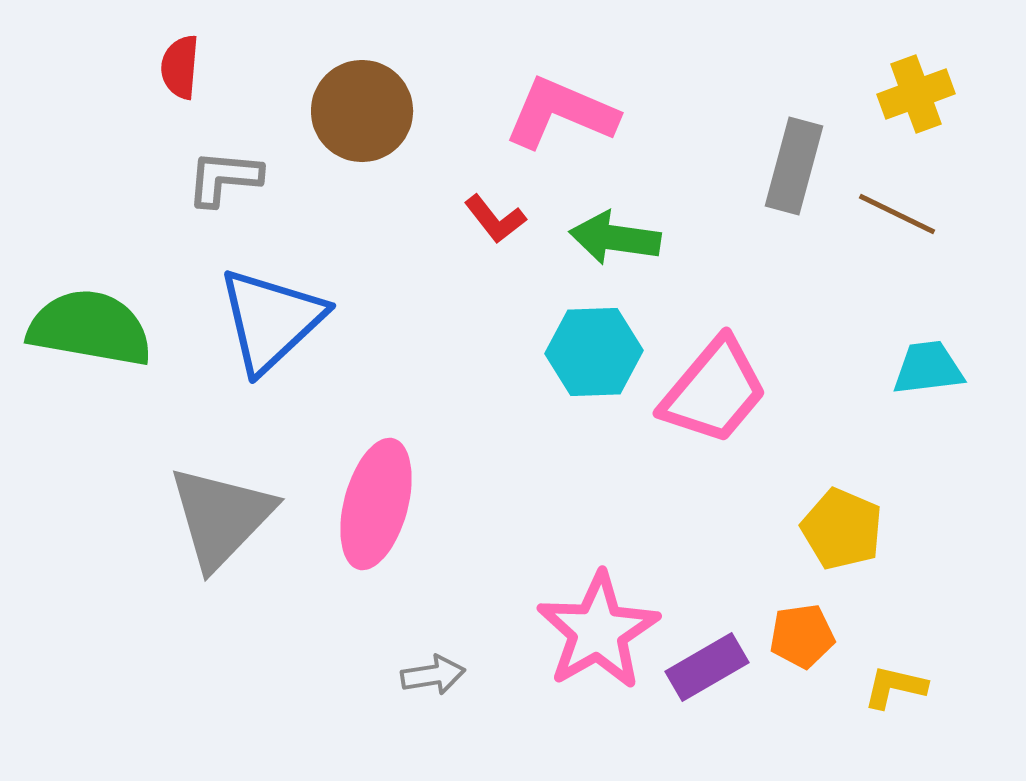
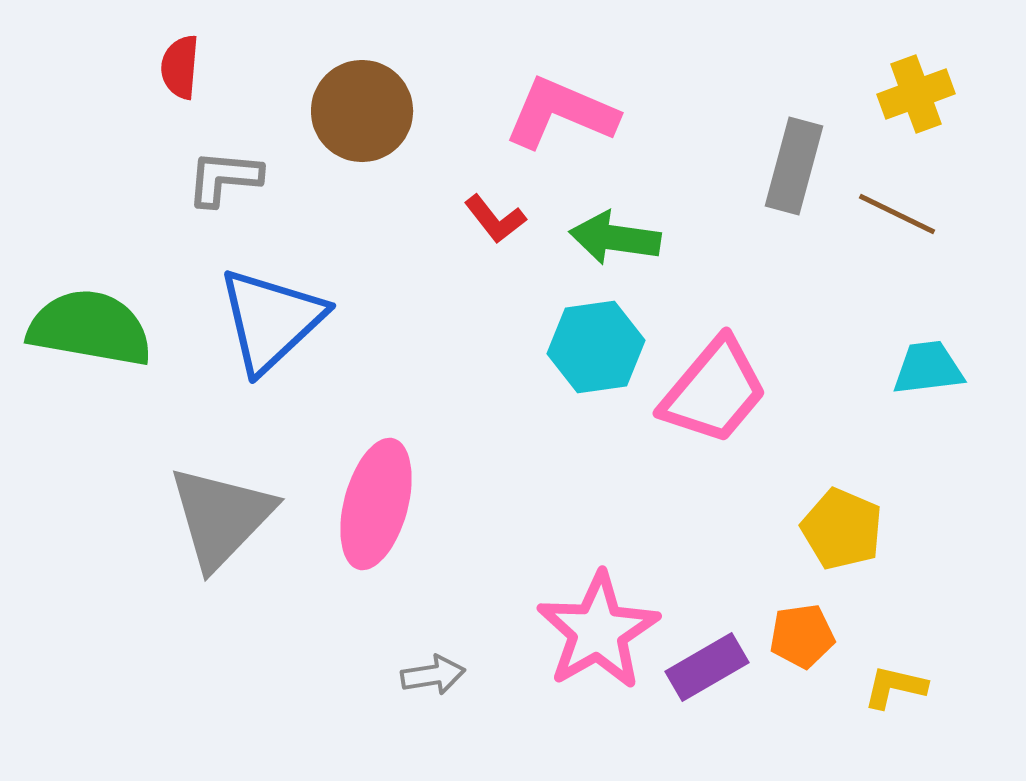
cyan hexagon: moved 2 px right, 5 px up; rotated 6 degrees counterclockwise
